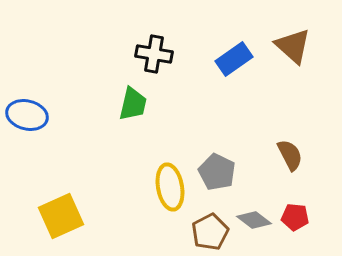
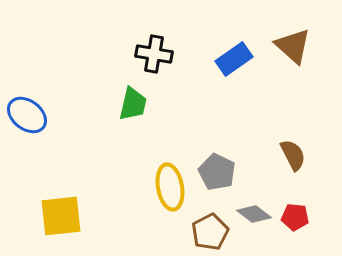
blue ellipse: rotated 24 degrees clockwise
brown semicircle: moved 3 px right
yellow square: rotated 18 degrees clockwise
gray diamond: moved 6 px up
